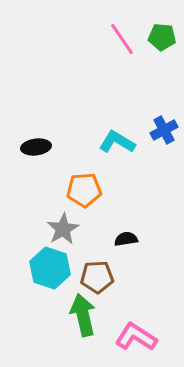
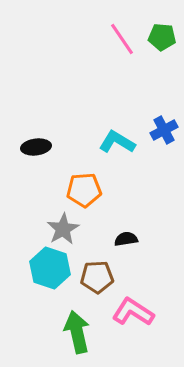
green arrow: moved 6 px left, 17 px down
pink L-shape: moved 3 px left, 25 px up
